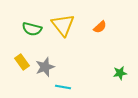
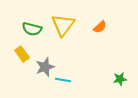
yellow triangle: rotated 15 degrees clockwise
yellow rectangle: moved 8 px up
green star: moved 6 px down
cyan line: moved 7 px up
